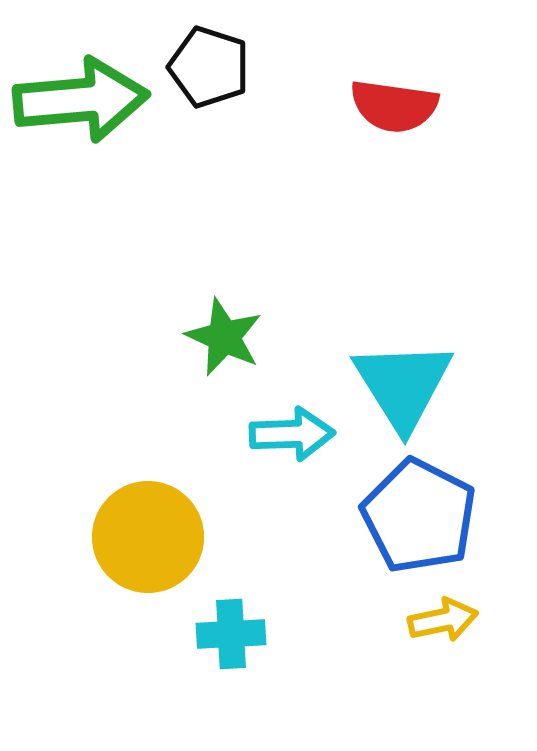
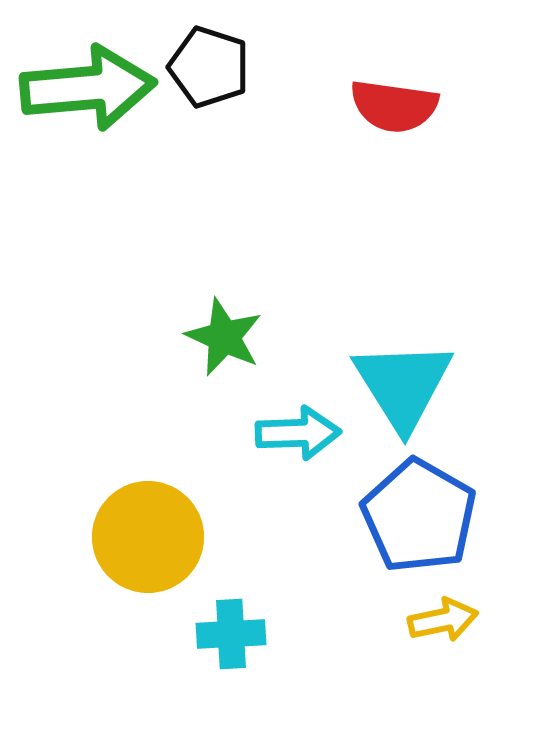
green arrow: moved 7 px right, 12 px up
cyan arrow: moved 6 px right, 1 px up
blue pentagon: rotated 3 degrees clockwise
